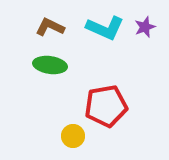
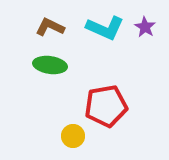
purple star: rotated 20 degrees counterclockwise
